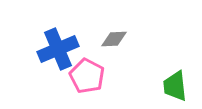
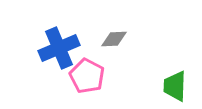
blue cross: moved 1 px right, 1 px up
green trapezoid: rotated 8 degrees clockwise
